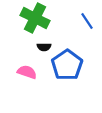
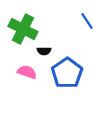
green cross: moved 12 px left, 11 px down
black semicircle: moved 4 px down
blue pentagon: moved 8 px down
